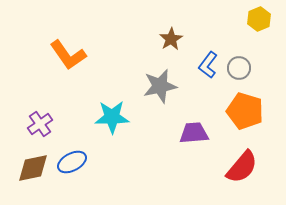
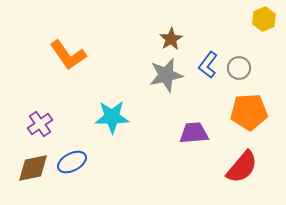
yellow hexagon: moved 5 px right
gray star: moved 6 px right, 11 px up
orange pentagon: moved 4 px right, 1 px down; rotated 21 degrees counterclockwise
